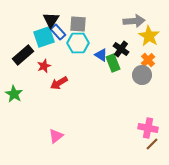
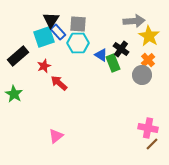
black rectangle: moved 5 px left, 1 px down
red arrow: rotated 72 degrees clockwise
